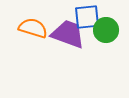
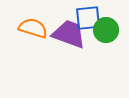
blue square: moved 1 px right, 1 px down
purple trapezoid: moved 1 px right
